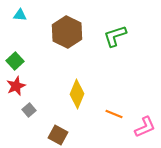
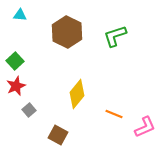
yellow diamond: rotated 16 degrees clockwise
